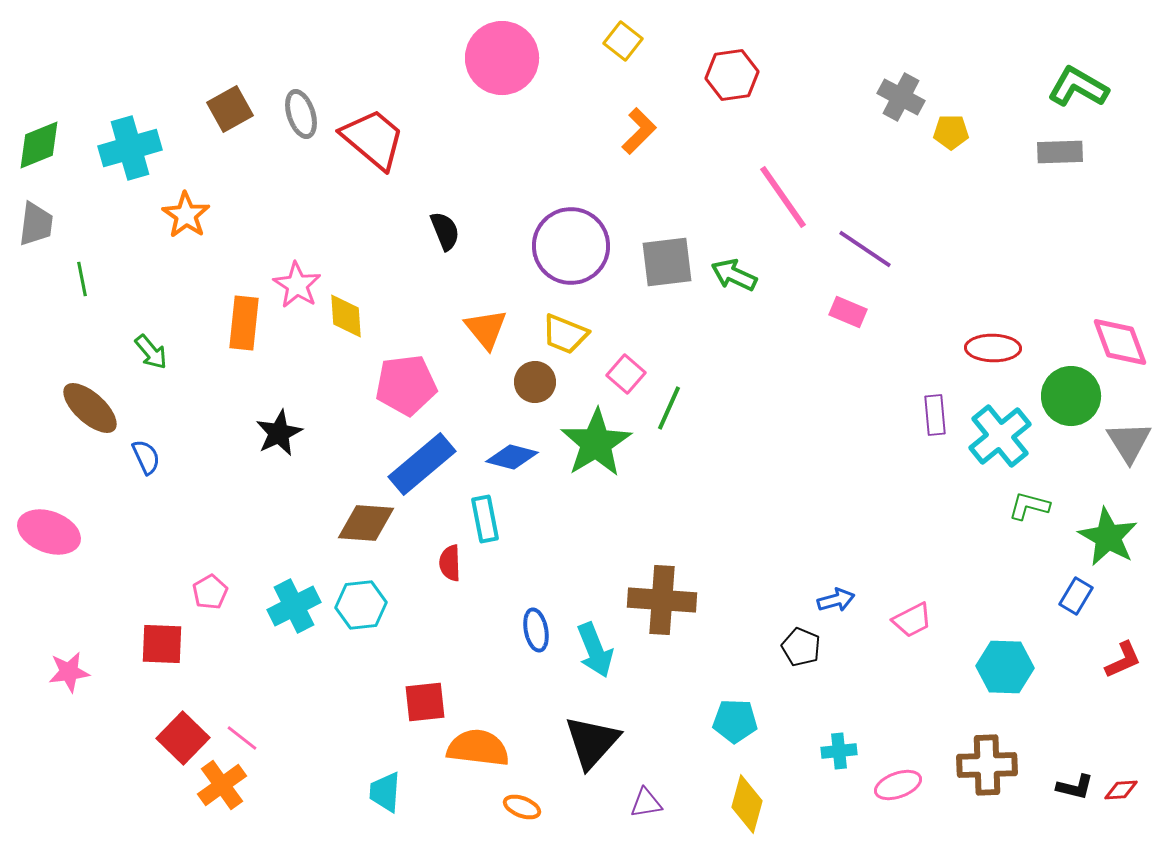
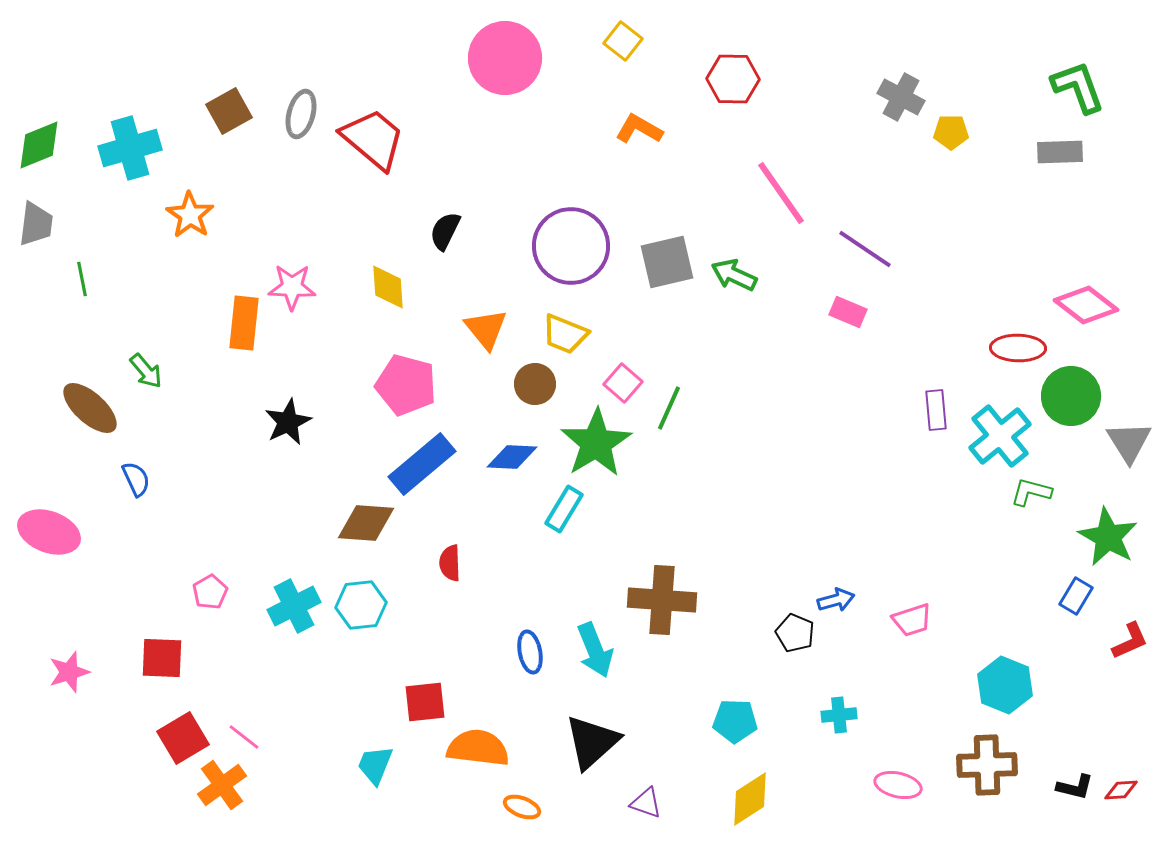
pink circle at (502, 58): moved 3 px right
red hexagon at (732, 75): moved 1 px right, 4 px down; rotated 9 degrees clockwise
green L-shape at (1078, 87): rotated 40 degrees clockwise
brown square at (230, 109): moved 1 px left, 2 px down
gray ellipse at (301, 114): rotated 33 degrees clockwise
orange L-shape at (639, 131): moved 2 px up; rotated 105 degrees counterclockwise
pink line at (783, 197): moved 2 px left, 4 px up
orange star at (186, 215): moved 4 px right
black semicircle at (445, 231): rotated 132 degrees counterclockwise
gray square at (667, 262): rotated 6 degrees counterclockwise
pink star at (297, 285): moved 5 px left, 2 px down; rotated 30 degrees counterclockwise
yellow diamond at (346, 316): moved 42 px right, 29 px up
pink diamond at (1120, 342): moved 34 px left, 37 px up; rotated 32 degrees counterclockwise
red ellipse at (993, 348): moved 25 px right
green arrow at (151, 352): moved 5 px left, 19 px down
pink square at (626, 374): moved 3 px left, 9 px down
brown circle at (535, 382): moved 2 px down
pink pentagon at (406, 385): rotated 22 degrees clockwise
purple rectangle at (935, 415): moved 1 px right, 5 px up
black star at (279, 433): moved 9 px right, 11 px up
blue semicircle at (146, 457): moved 10 px left, 22 px down
blue diamond at (512, 457): rotated 12 degrees counterclockwise
green L-shape at (1029, 506): moved 2 px right, 14 px up
cyan rectangle at (485, 519): moved 79 px right, 10 px up; rotated 42 degrees clockwise
pink trapezoid at (912, 620): rotated 9 degrees clockwise
blue ellipse at (536, 630): moved 6 px left, 22 px down
red square at (162, 644): moved 14 px down
black pentagon at (801, 647): moved 6 px left, 14 px up
red L-shape at (1123, 660): moved 7 px right, 19 px up
cyan hexagon at (1005, 667): moved 18 px down; rotated 20 degrees clockwise
pink star at (69, 672): rotated 9 degrees counterclockwise
red square at (183, 738): rotated 15 degrees clockwise
pink line at (242, 738): moved 2 px right, 1 px up
black triangle at (592, 742): rotated 6 degrees clockwise
cyan cross at (839, 751): moved 36 px up
pink ellipse at (898, 785): rotated 33 degrees clockwise
cyan trapezoid at (385, 792): moved 10 px left, 27 px up; rotated 18 degrees clockwise
purple triangle at (646, 803): rotated 28 degrees clockwise
yellow diamond at (747, 804): moved 3 px right, 5 px up; rotated 42 degrees clockwise
